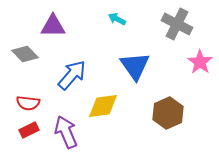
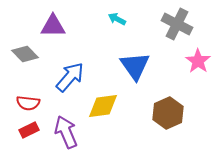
pink star: moved 2 px left, 1 px up
blue arrow: moved 2 px left, 2 px down
